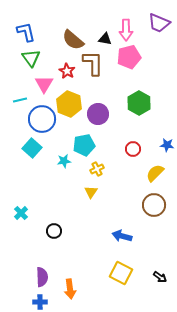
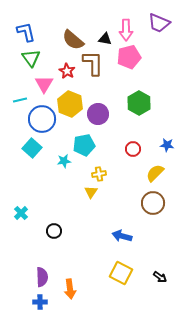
yellow hexagon: moved 1 px right
yellow cross: moved 2 px right, 5 px down; rotated 16 degrees clockwise
brown circle: moved 1 px left, 2 px up
